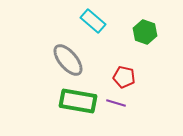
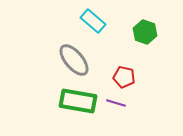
gray ellipse: moved 6 px right
